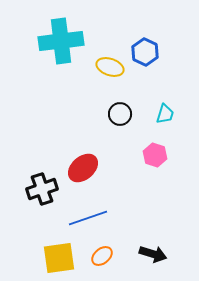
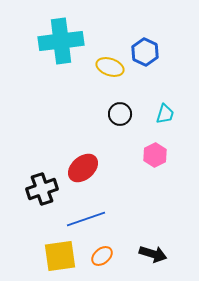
pink hexagon: rotated 15 degrees clockwise
blue line: moved 2 px left, 1 px down
yellow square: moved 1 px right, 2 px up
